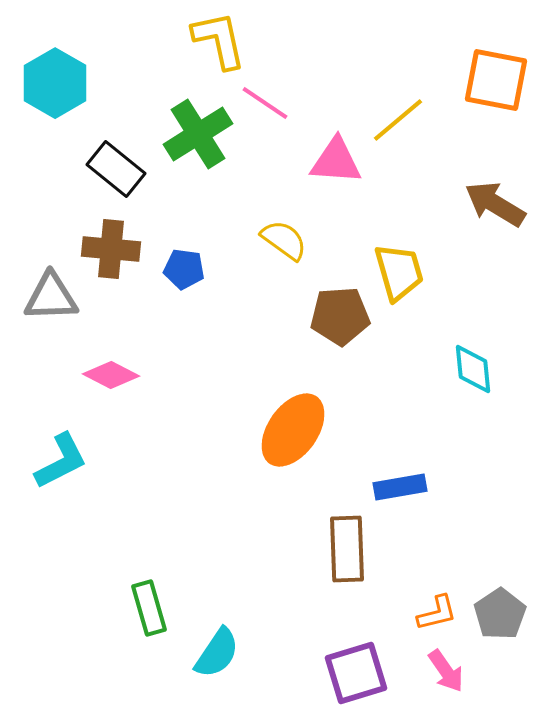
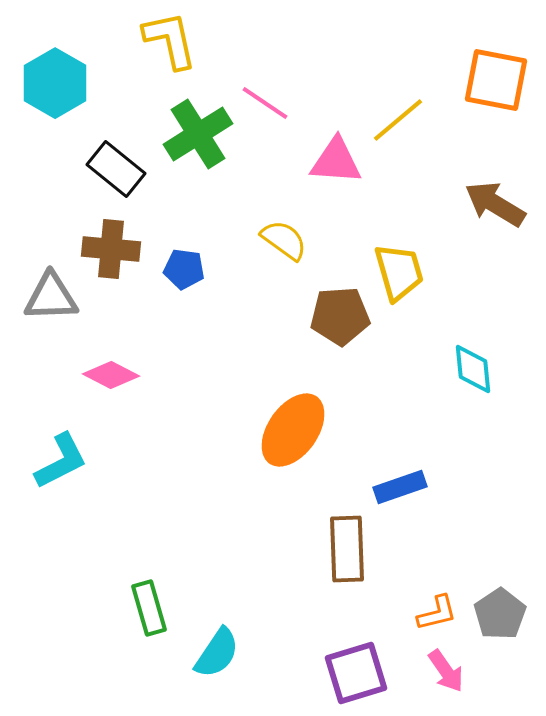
yellow L-shape: moved 49 px left
blue rectangle: rotated 9 degrees counterclockwise
